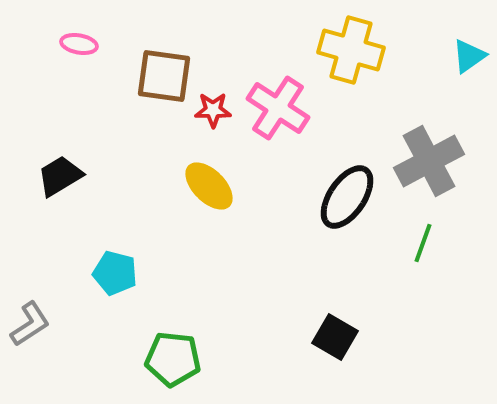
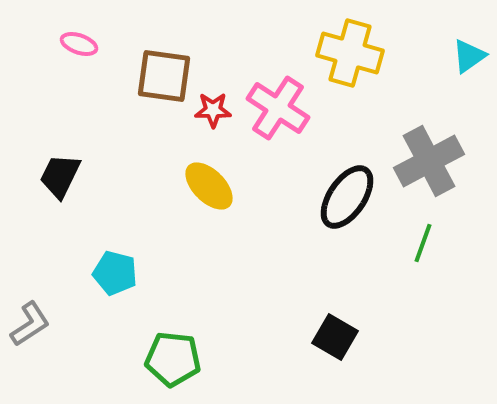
pink ellipse: rotated 9 degrees clockwise
yellow cross: moved 1 px left, 3 px down
black trapezoid: rotated 33 degrees counterclockwise
